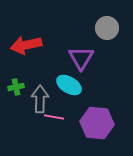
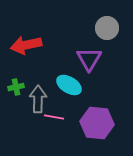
purple triangle: moved 8 px right, 1 px down
gray arrow: moved 2 px left
